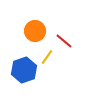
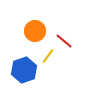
yellow line: moved 1 px right, 1 px up
